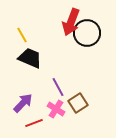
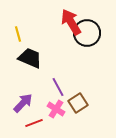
red arrow: rotated 128 degrees clockwise
yellow line: moved 4 px left, 1 px up; rotated 14 degrees clockwise
